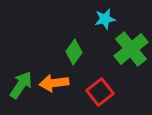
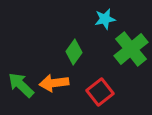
green arrow: rotated 80 degrees counterclockwise
